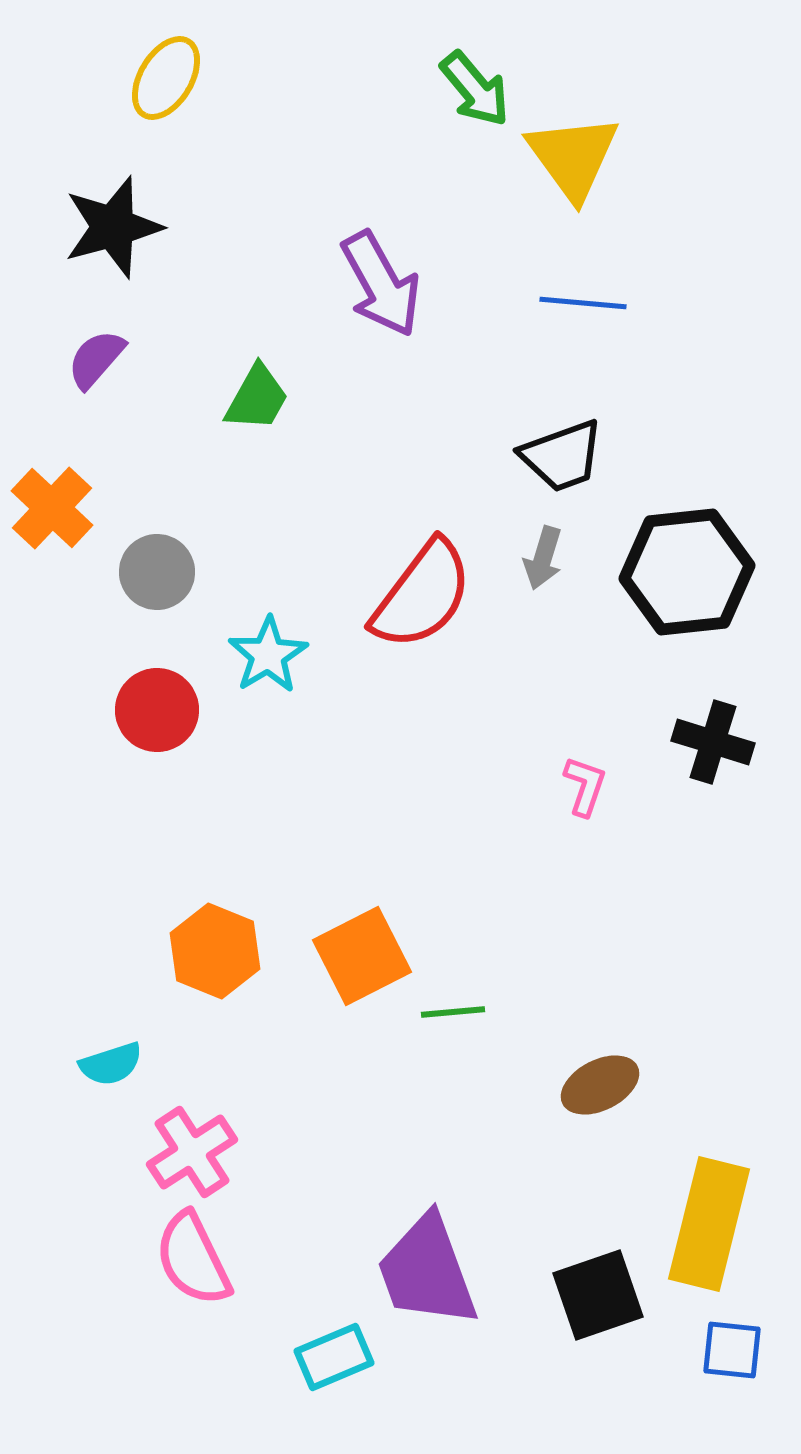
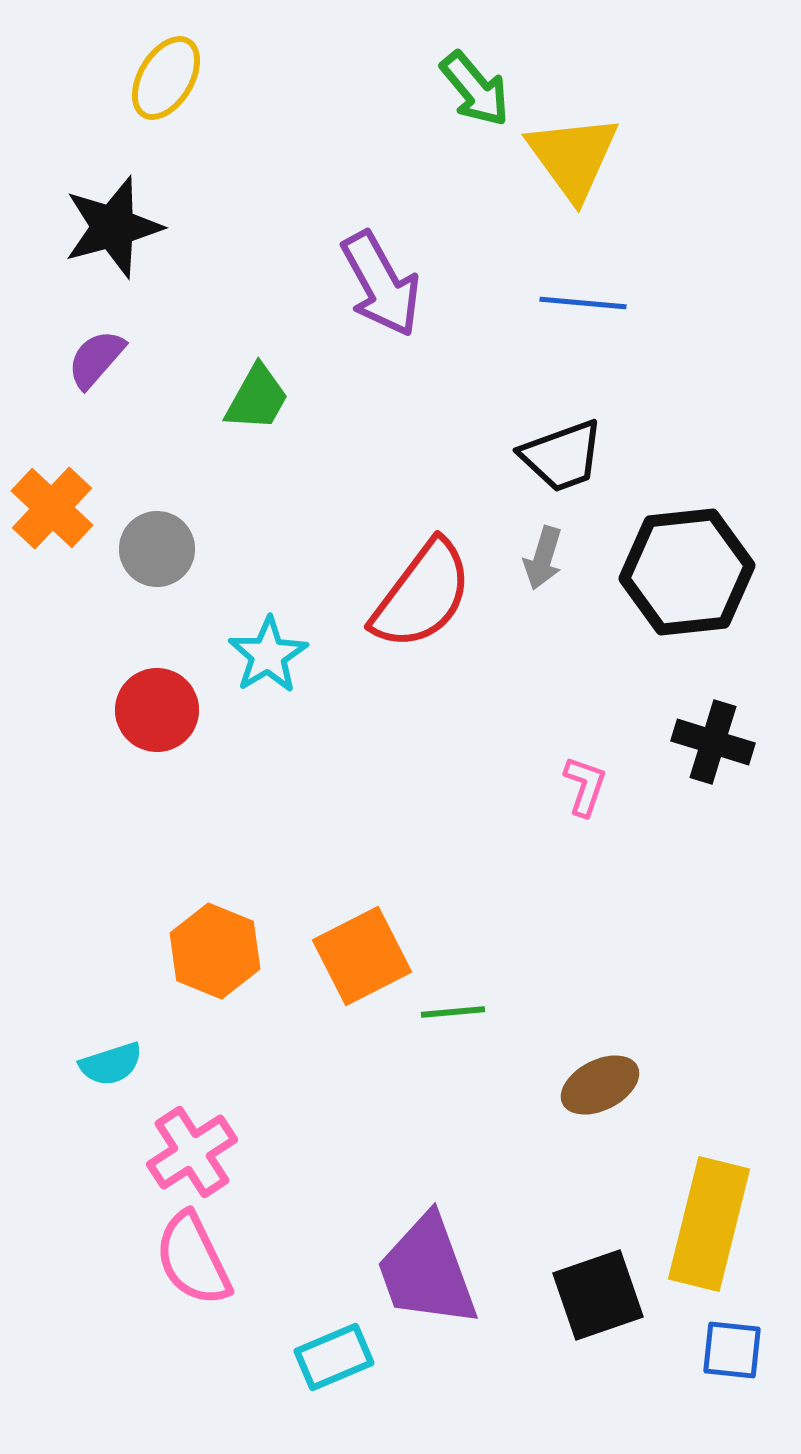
gray circle: moved 23 px up
